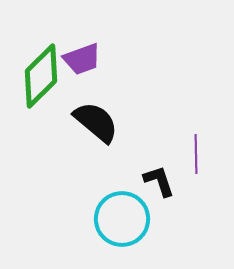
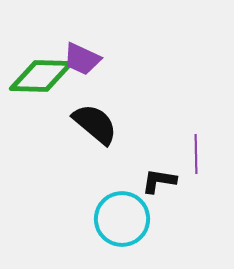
purple trapezoid: rotated 45 degrees clockwise
green diamond: rotated 46 degrees clockwise
black semicircle: moved 1 px left, 2 px down
black L-shape: rotated 63 degrees counterclockwise
